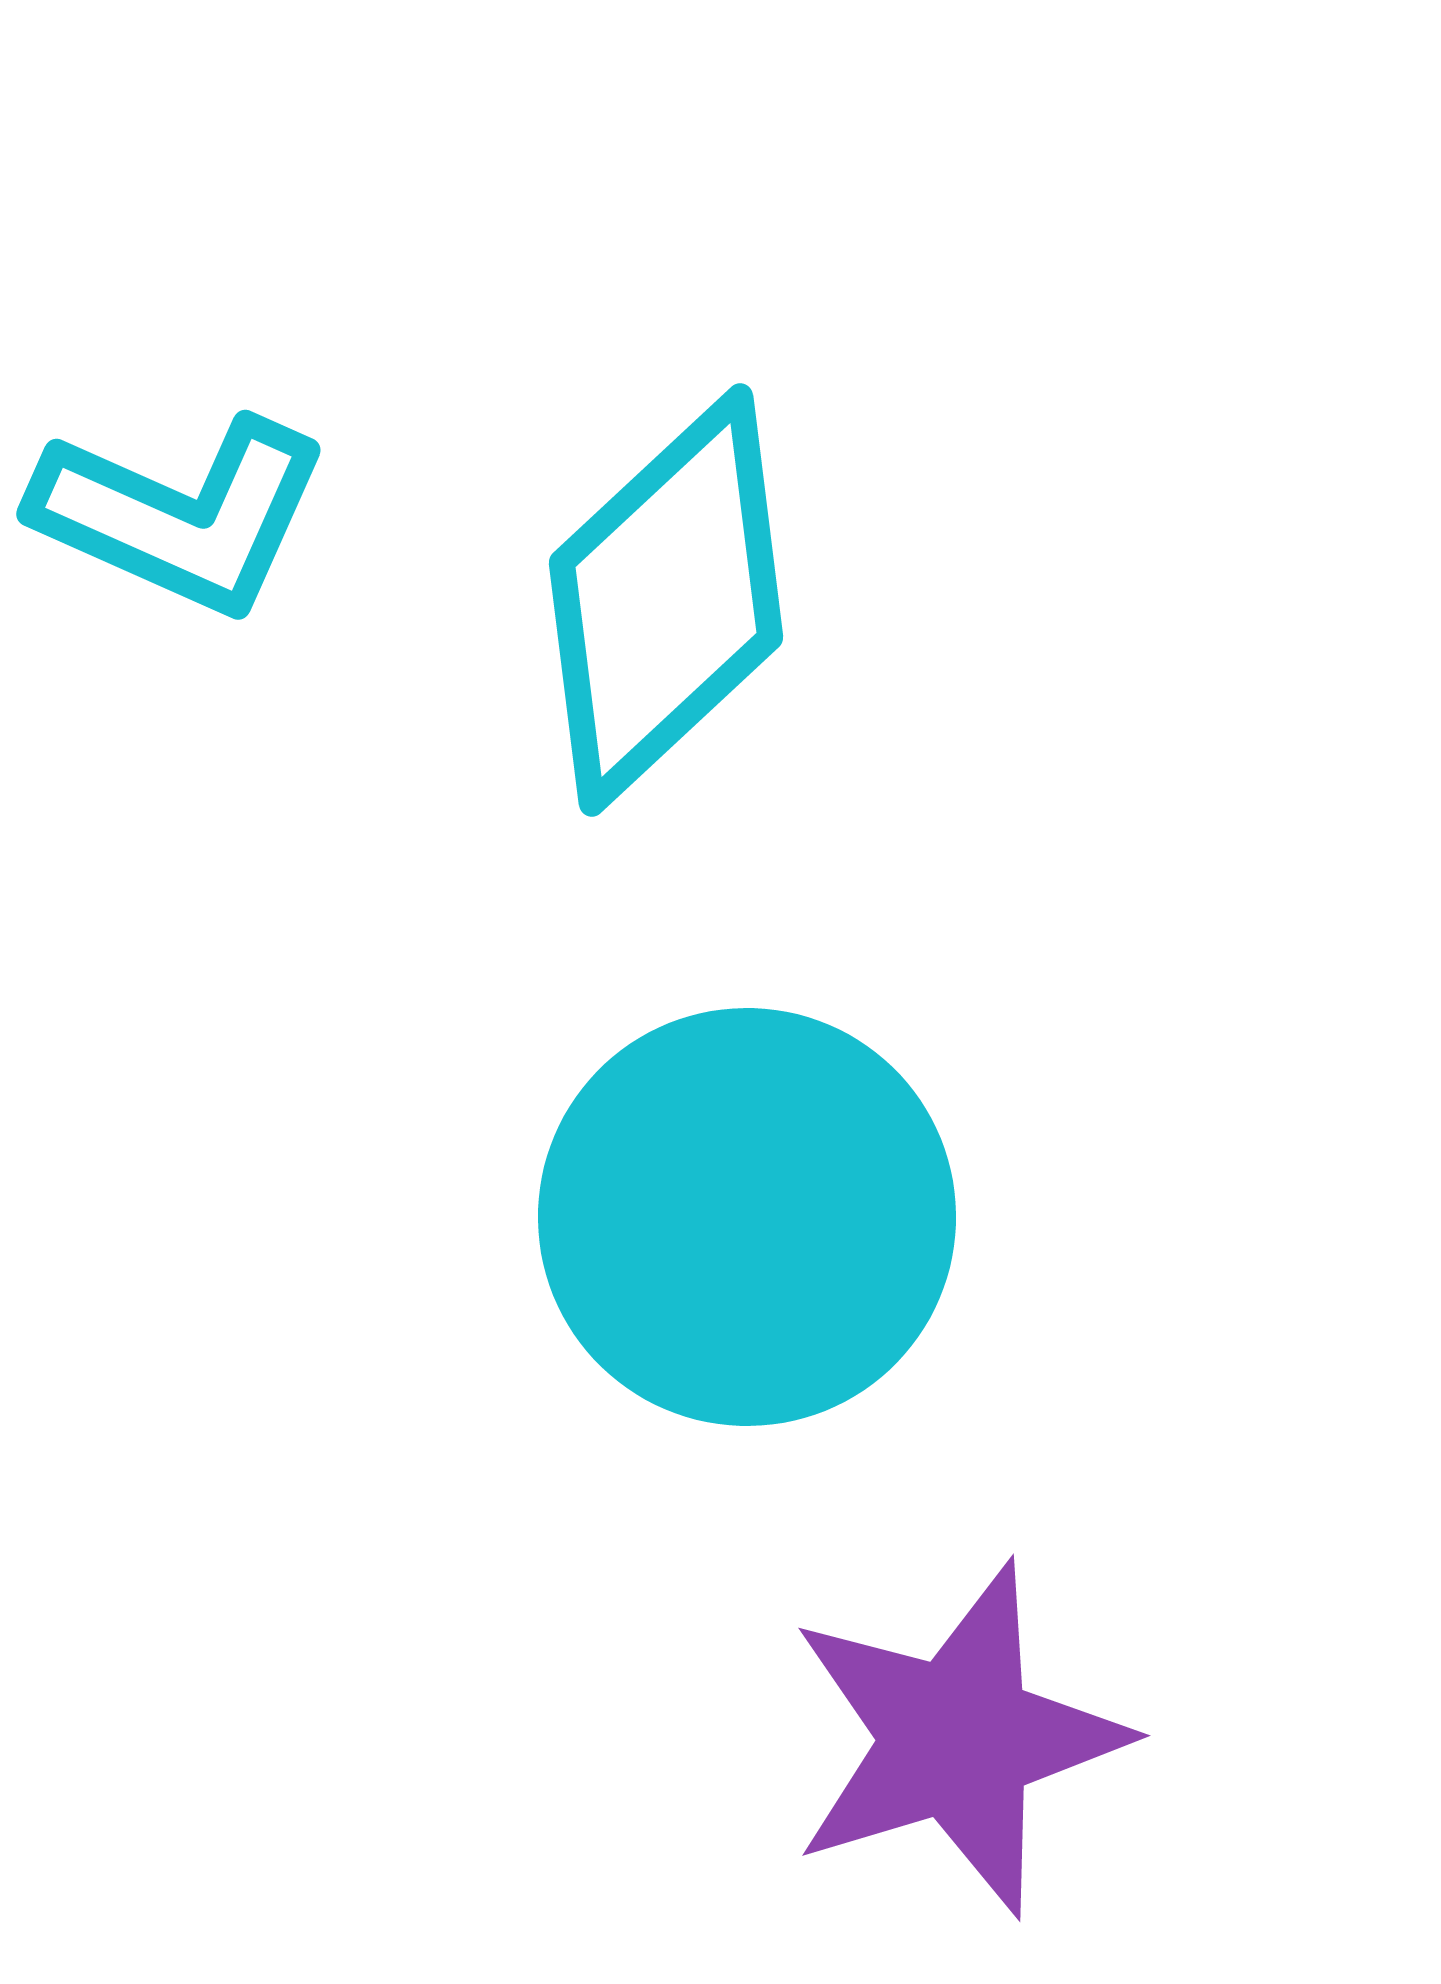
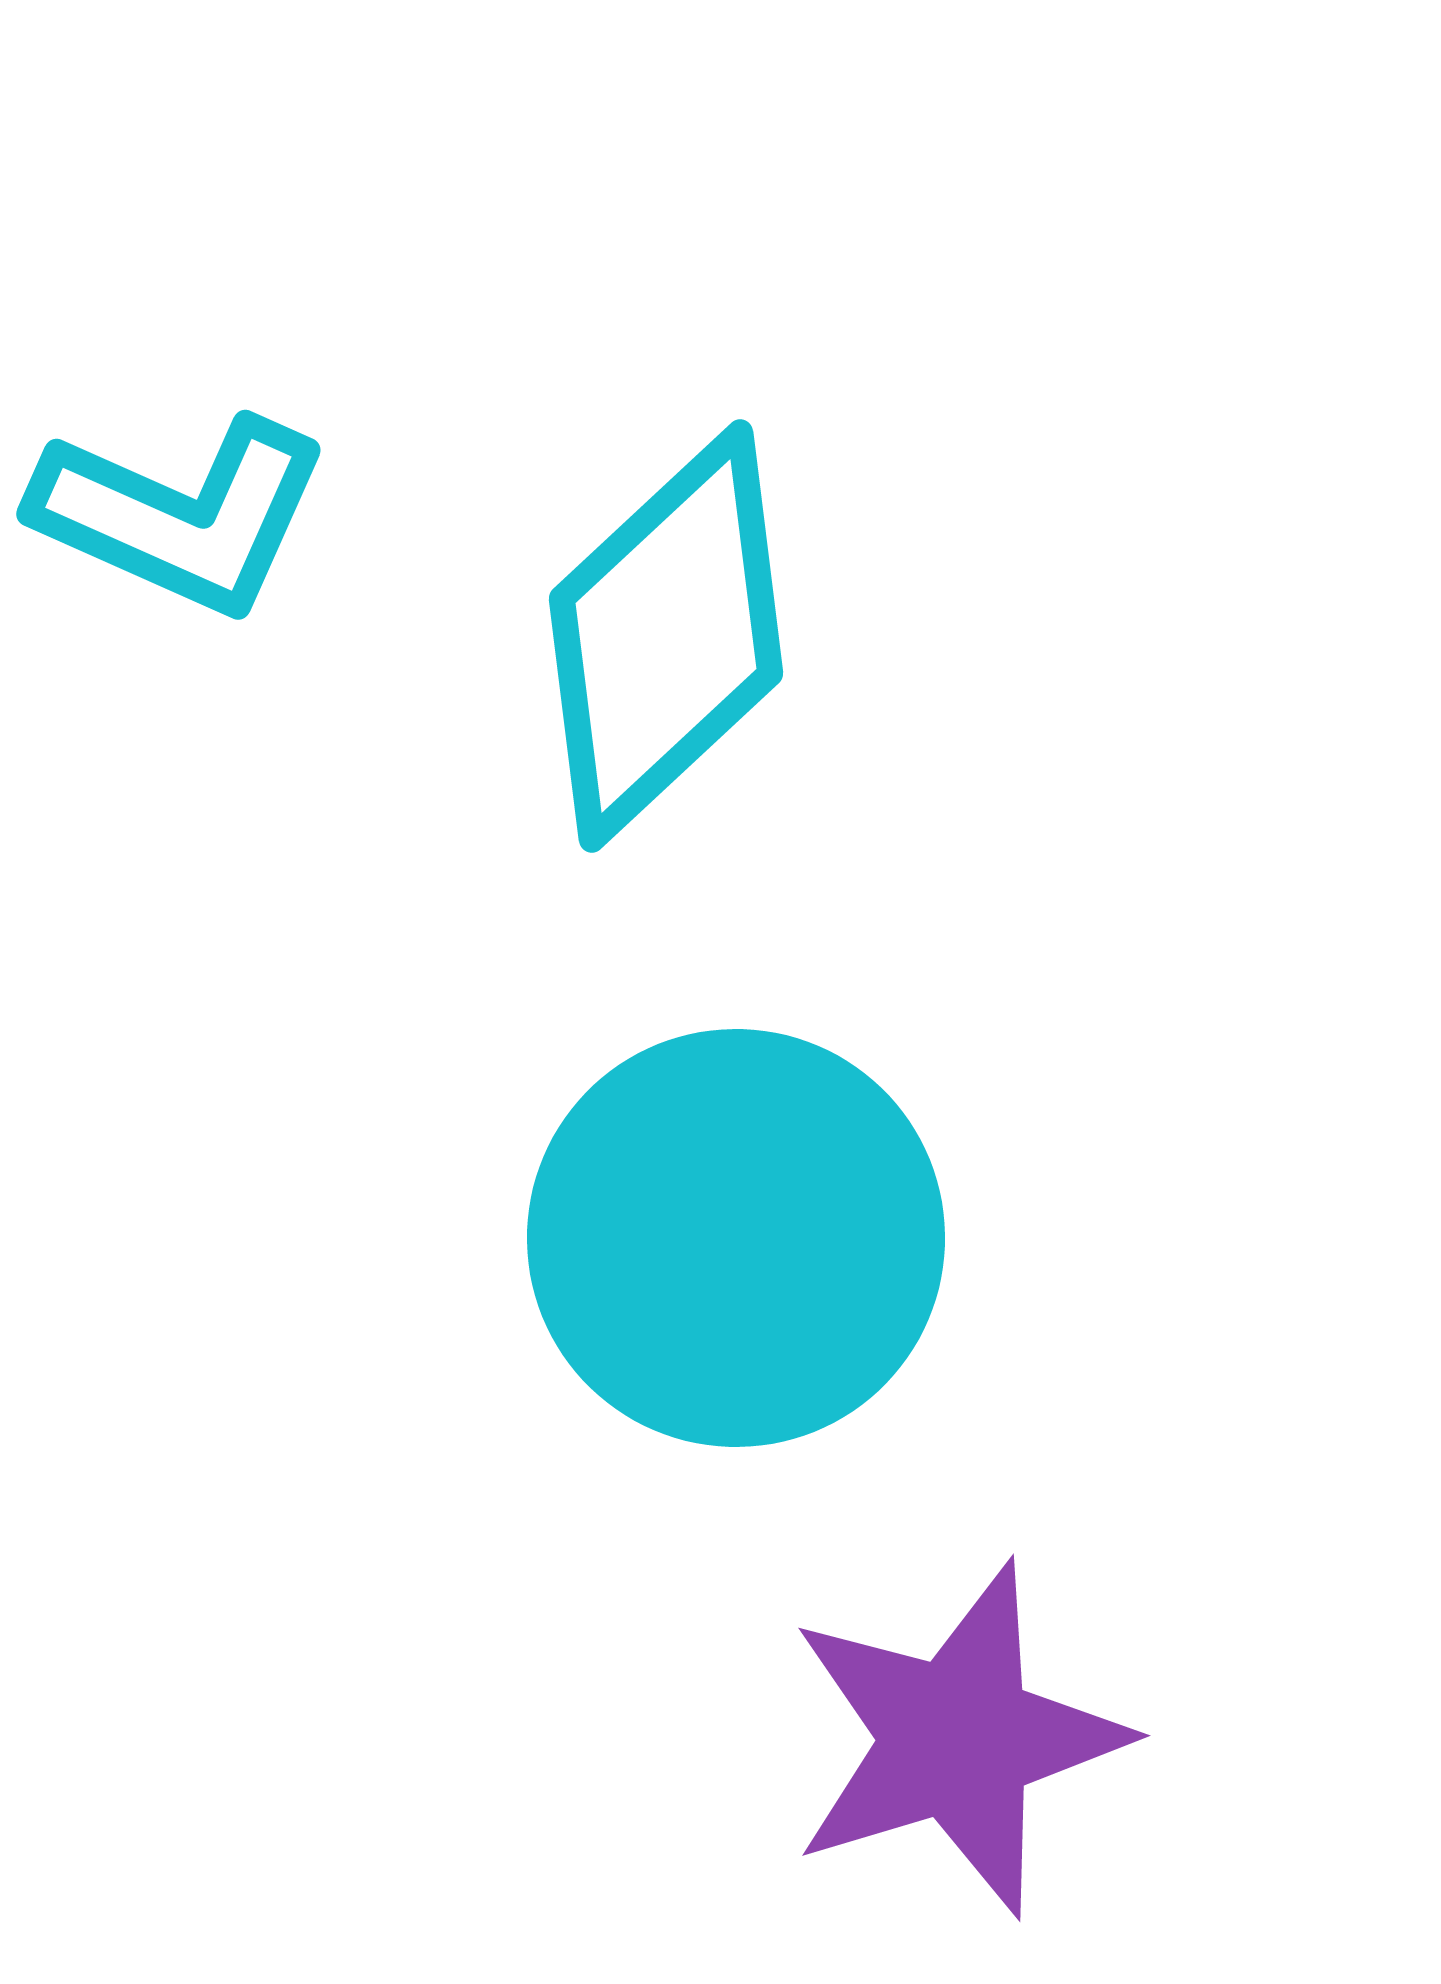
cyan diamond: moved 36 px down
cyan circle: moved 11 px left, 21 px down
